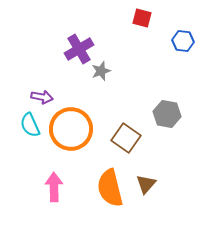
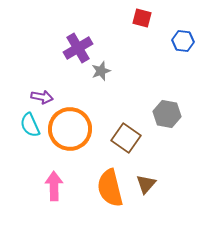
purple cross: moved 1 px left, 1 px up
orange circle: moved 1 px left
pink arrow: moved 1 px up
